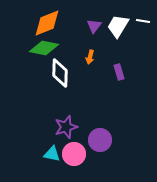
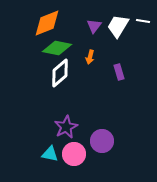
green diamond: moved 13 px right
white diamond: rotated 48 degrees clockwise
purple star: rotated 10 degrees counterclockwise
purple circle: moved 2 px right, 1 px down
cyan triangle: moved 2 px left
